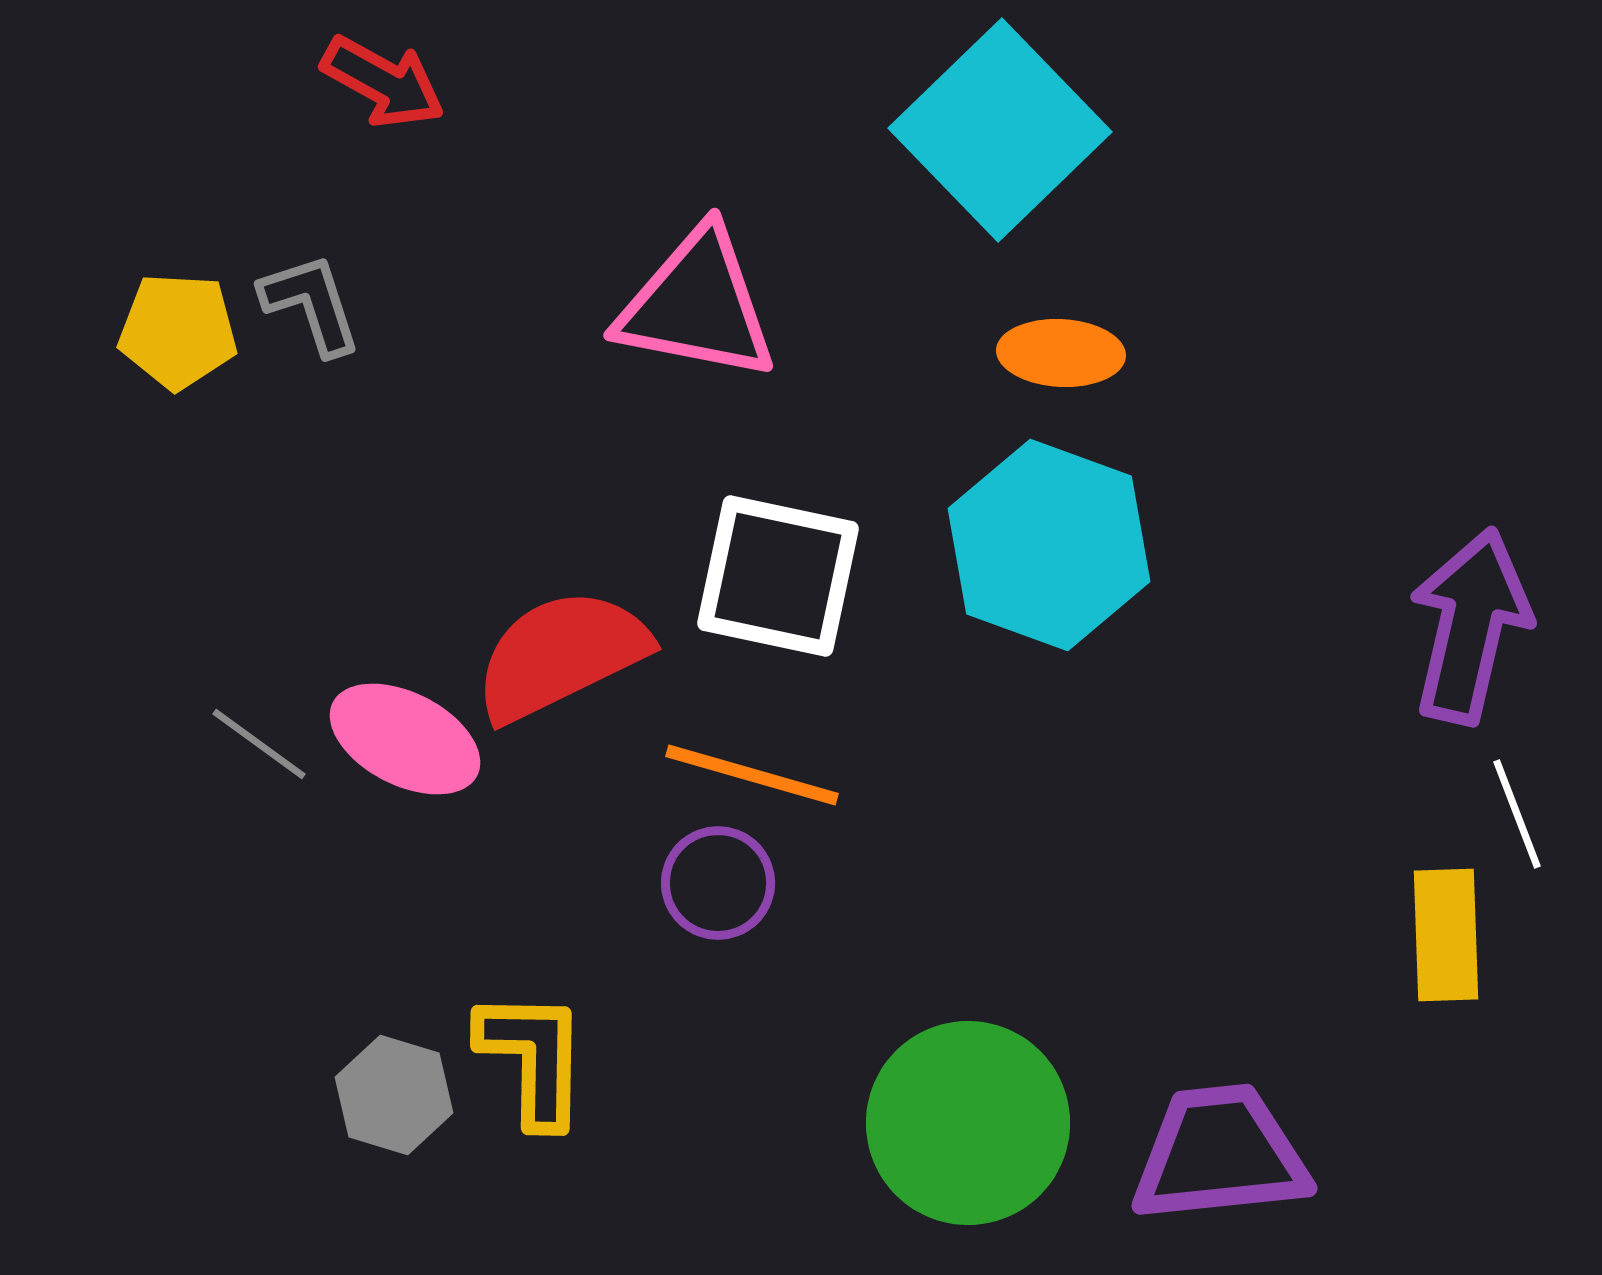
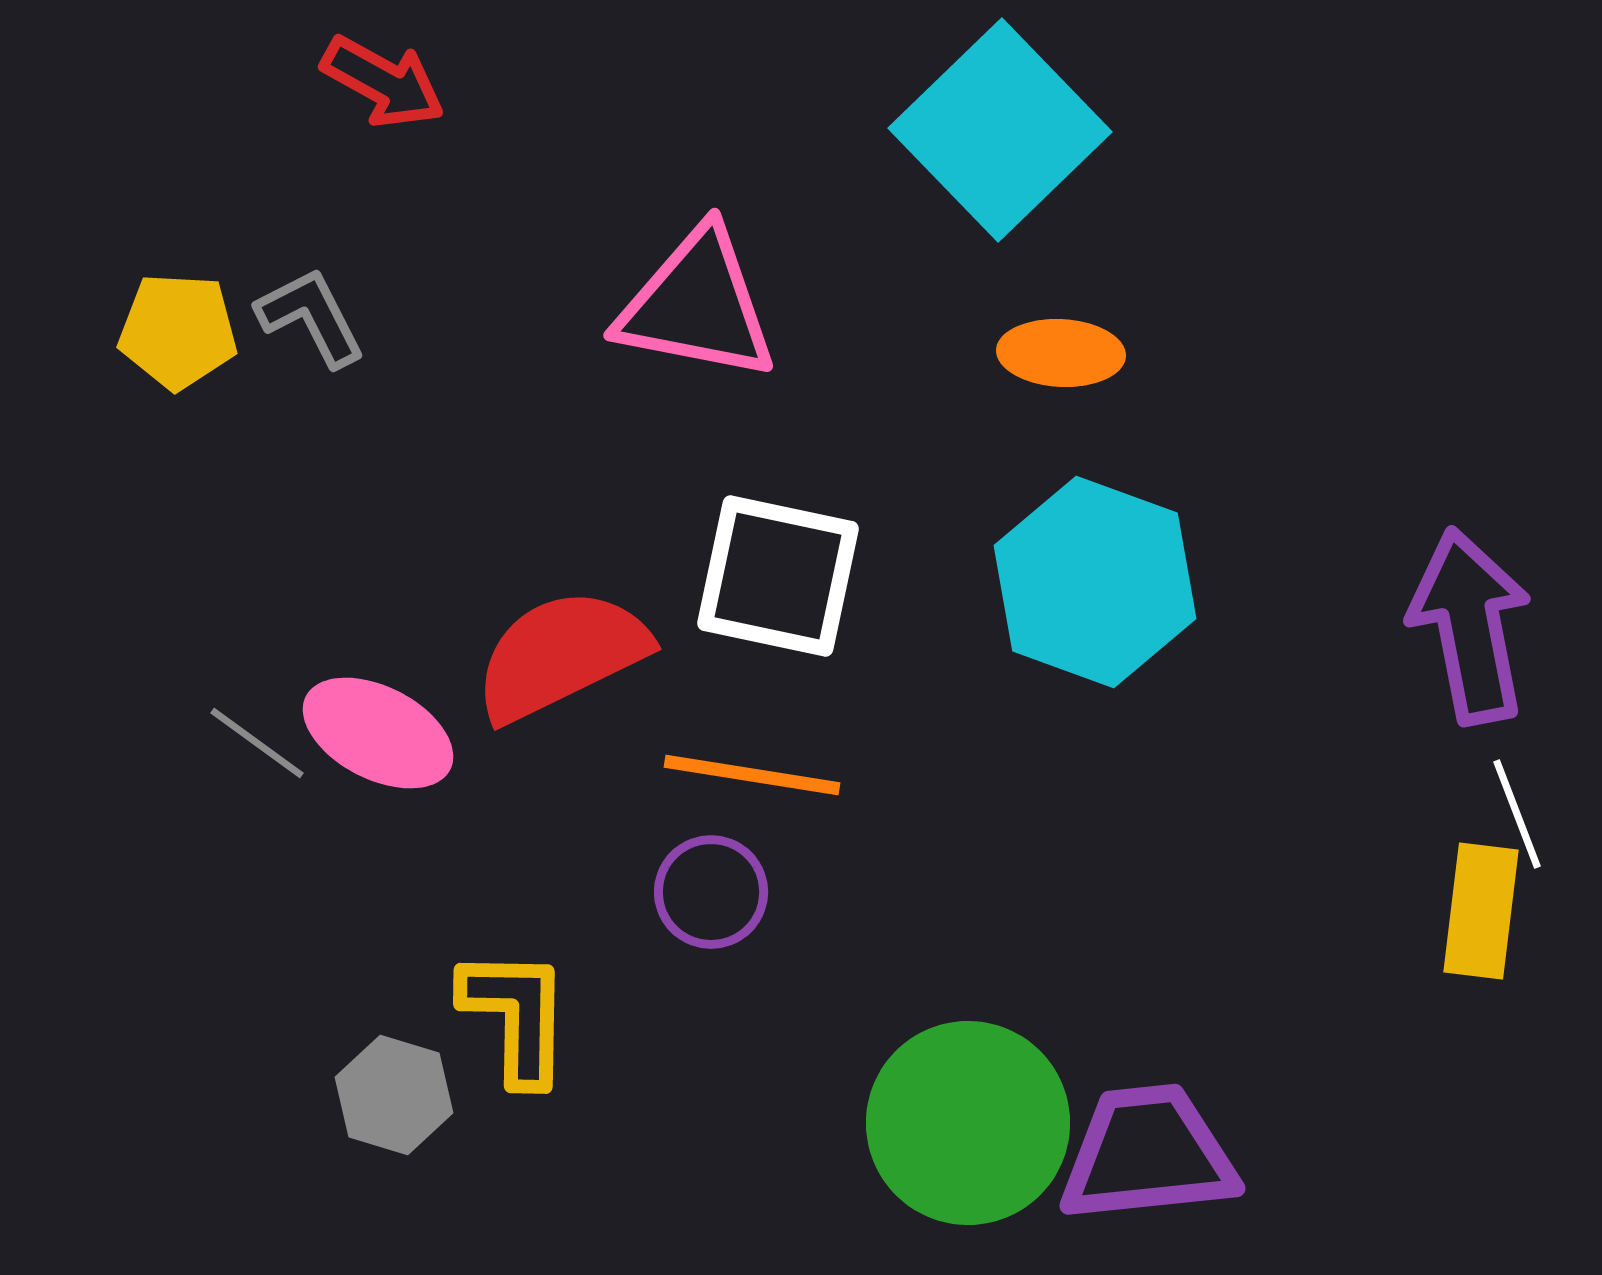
gray L-shape: moved 13 px down; rotated 9 degrees counterclockwise
cyan hexagon: moved 46 px right, 37 px down
purple arrow: rotated 24 degrees counterclockwise
pink ellipse: moved 27 px left, 6 px up
gray line: moved 2 px left, 1 px up
orange line: rotated 7 degrees counterclockwise
purple circle: moved 7 px left, 9 px down
yellow rectangle: moved 35 px right, 24 px up; rotated 9 degrees clockwise
yellow L-shape: moved 17 px left, 42 px up
purple trapezoid: moved 72 px left
